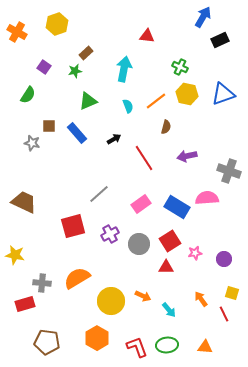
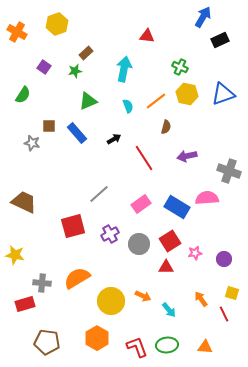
green semicircle at (28, 95): moved 5 px left
